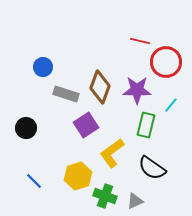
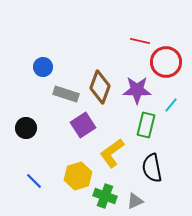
purple square: moved 3 px left
black semicircle: rotated 44 degrees clockwise
